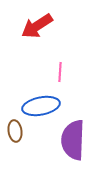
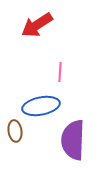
red arrow: moved 1 px up
